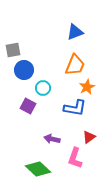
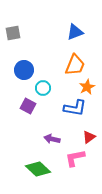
gray square: moved 17 px up
pink L-shape: rotated 60 degrees clockwise
